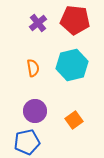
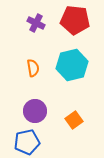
purple cross: moved 2 px left; rotated 24 degrees counterclockwise
